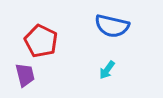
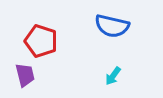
red pentagon: rotated 8 degrees counterclockwise
cyan arrow: moved 6 px right, 6 px down
